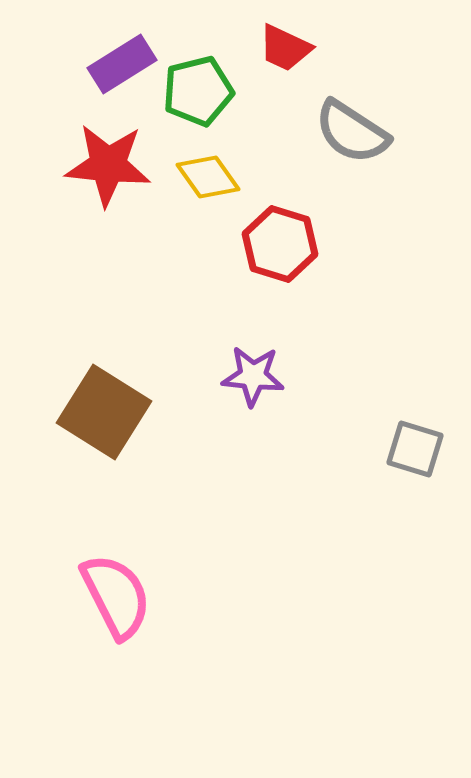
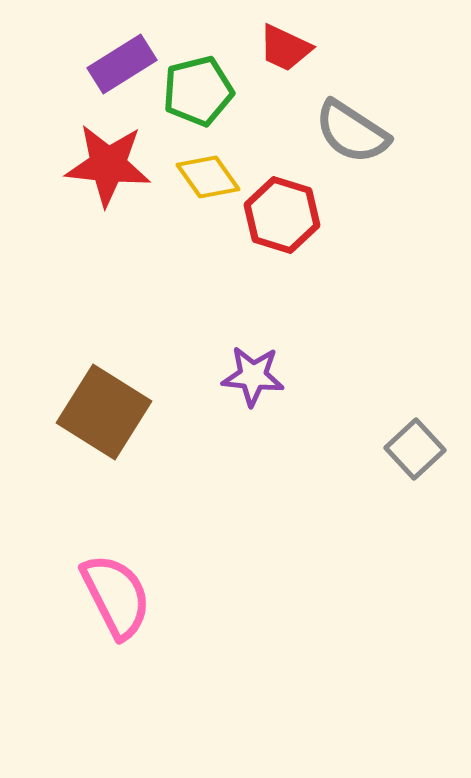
red hexagon: moved 2 px right, 29 px up
gray square: rotated 30 degrees clockwise
